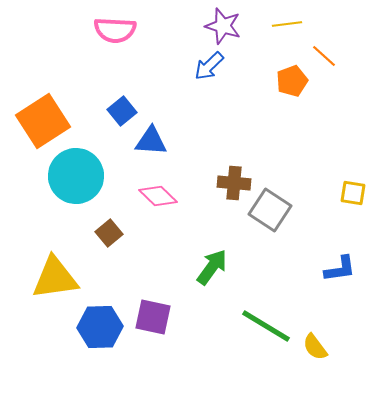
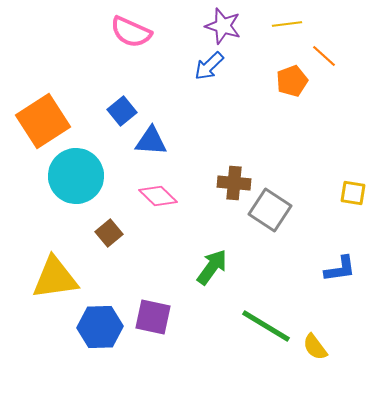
pink semicircle: moved 16 px right, 2 px down; rotated 21 degrees clockwise
